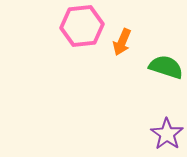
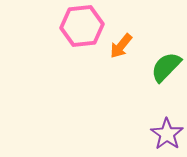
orange arrow: moved 1 px left, 4 px down; rotated 16 degrees clockwise
green semicircle: rotated 64 degrees counterclockwise
